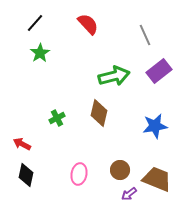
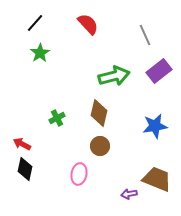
brown circle: moved 20 px left, 24 px up
black diamond: moved 1 px left, 6 px up
purple arrow: rotated 28 degrees clockwise
